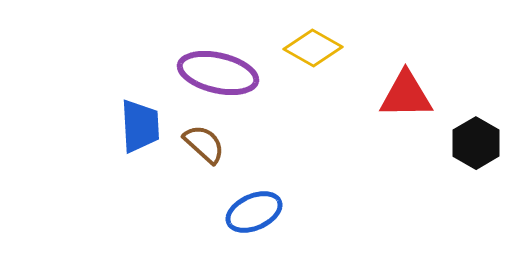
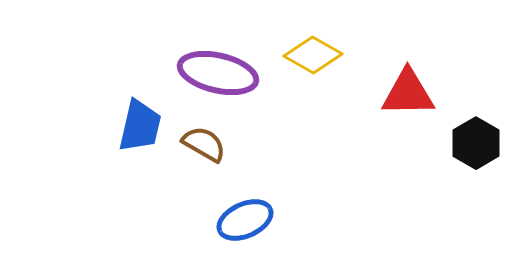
yellow diamond: moved 7 px down
red triangle: moved 2 px right, 2 px up
blue trapezoid: rotated 16 degrees clockwise
brown semicircle: rotated 12 degrees counterclockwise
blue ellipse: moved 9 px left, 8 px down
